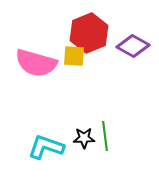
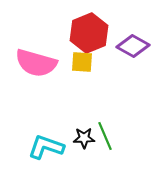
yellow square: moved 8 px right, 6 px down
green line: rotated 16 degrees counterclockwise
